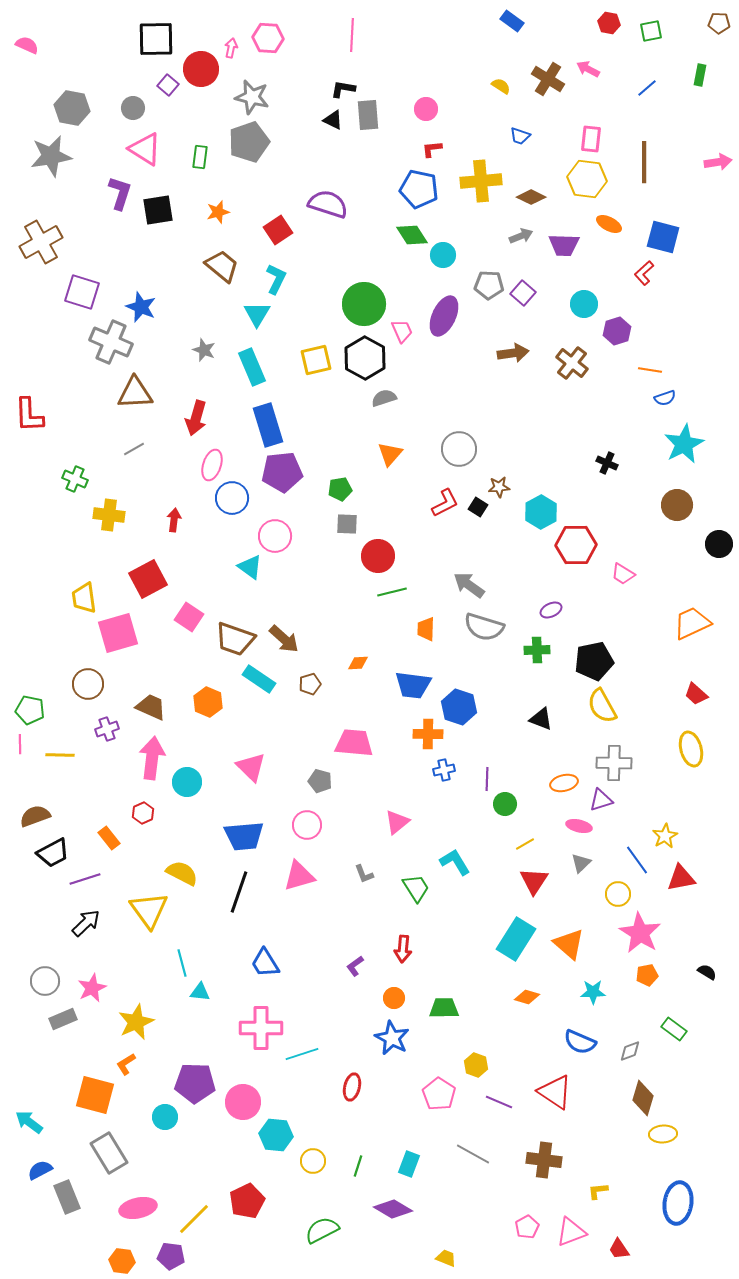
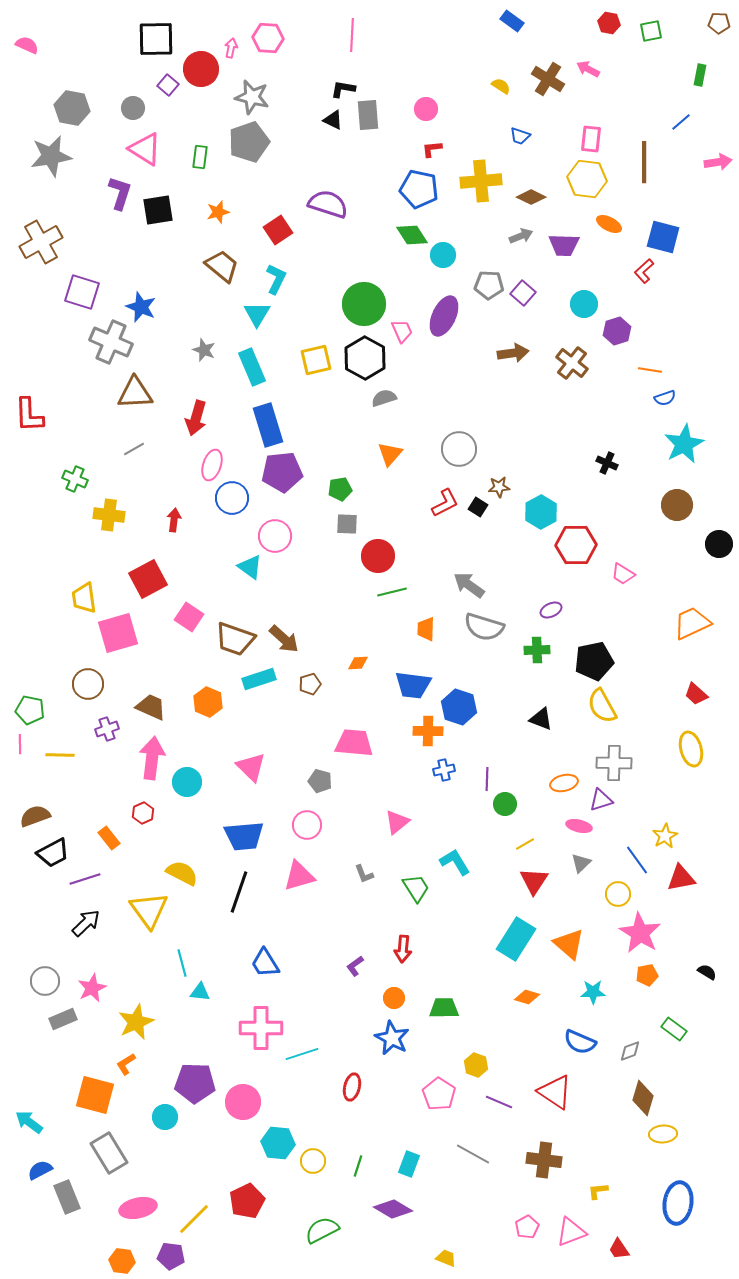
blue line at (647, 88): moved 34 px right, 34 px down
red L-shape at (644, 273): moved 2 px up
cyan rectangle at (259, 679): rotated 52 degrees counterclockwise
orange cross at (428, 734): moved 3 px up
cyan hexagon at (276, 1135): moved 2 px right, 8 px down
